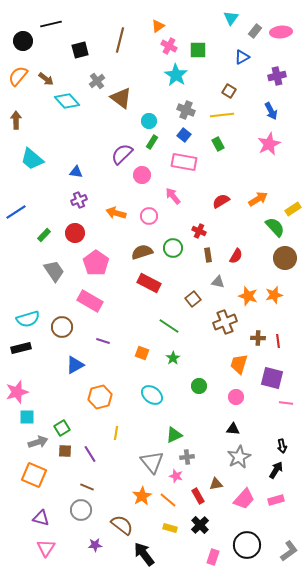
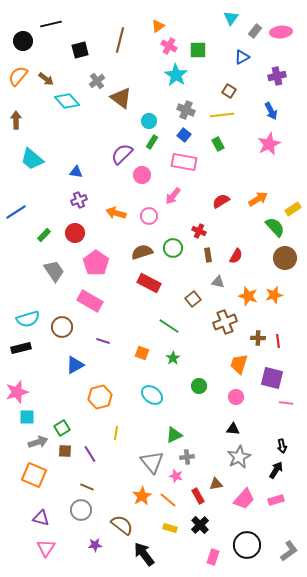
pink arrow at (173, 196): rotated 102 degrees counterclockwise
